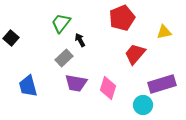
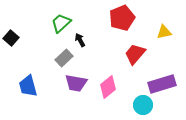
green trapezoid: rotated 10 degrees clockwise
pink diamond: moved 1 px up; rotated 35 degrees clockwise
